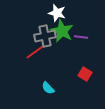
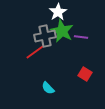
white star: moved 1 px right, 1 px up; rotated 24 degrees clockwise
